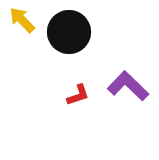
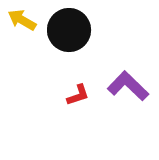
yellow arrow: rotated 16 degrees counterclockwise
black circle: moved 2 px up
